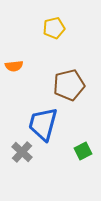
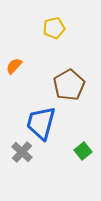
orange semicircle: rotated 138 degrees clockwise
brown pentagon: rotated 16 degrees counterclockwise
blue trapezoid: moved 2 px left, 1 px up
green square: rotated 12 degrees counterclockwise
